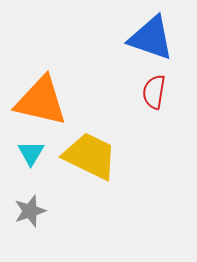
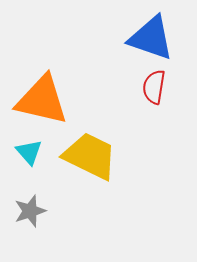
red semicircle: moved 5 px up
orange triangle: moved 1 px right, 1 px up
cyan triangle: moved 2 px left, 1 px up; rotated 12 degrees counterclockwise
